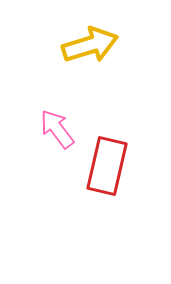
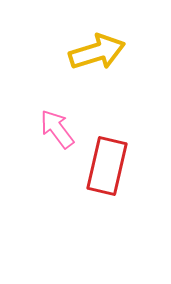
yellow arrow: moved 7 px right, 7 px down
